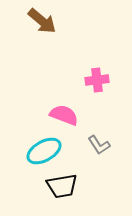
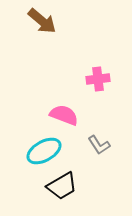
pink cross: moved 1 px right, 1 px up
black trapezoid: rotated 20 degrees counterclockwise
